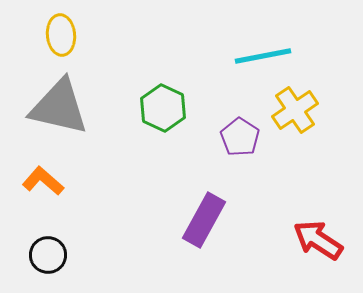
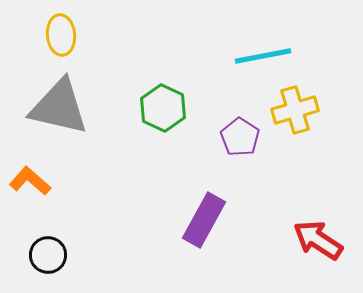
yellow cross: rotated 18 degrees clockwise
orange L-shape: moved 13 px left
